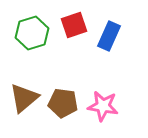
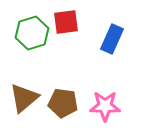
red square: moved 8 px left, 3 px up; rotated 12 degrees clockwise
blue rectangle: moved 3 px right, 3 px down
pink star: moved 2 px right; rotated 8 degrees counterclockwise
